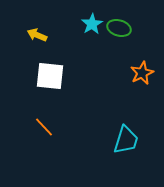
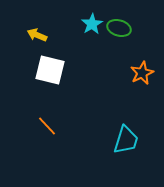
white square: moved 6 px up; rotated 8 degrees clockwise
orange line: moved 3 px right, 1 px up
